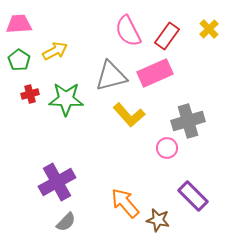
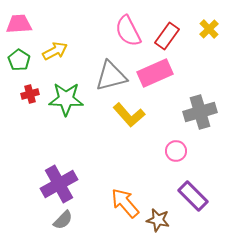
gray cross: moved 12 px right, 9 px up
pink circle: moved 9 px right, 3 px down
purple cross: moved 2 px right, 2 px down
gray semicircle: moved 3 px left, 2 px up
